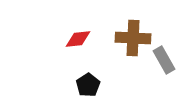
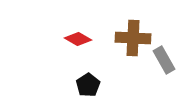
red diamond: rotated 36 degrees clockwise
